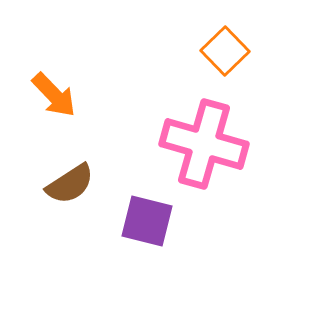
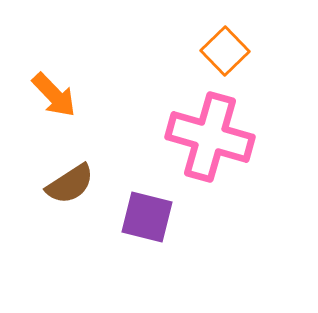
pink cross: moved 6 px right, 7 px up
purple square: moved 4 px up
